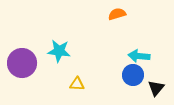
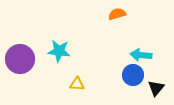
cyan arrow: moved 2 px right, 1 px up
purple circle: moved 2 px left, 4 px up
